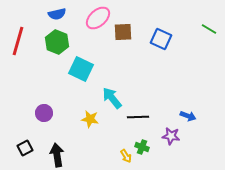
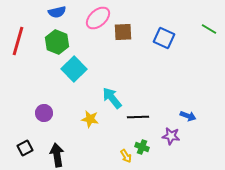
blue semicircle: moved 2 px up
blue square: moved 3 px right, 1 px up
cyan square: moved 7 px left; rotated 20 degrees clockwise
